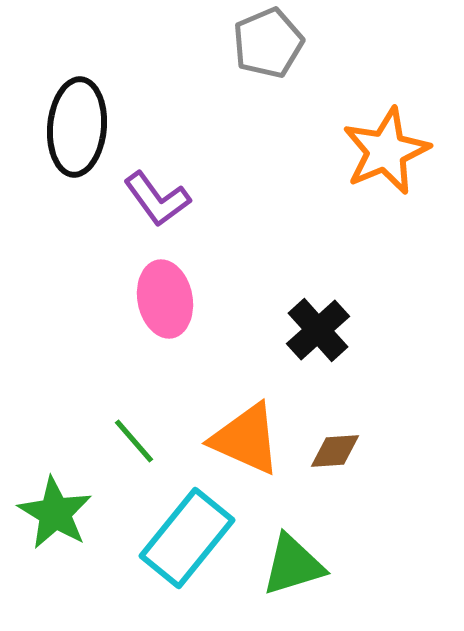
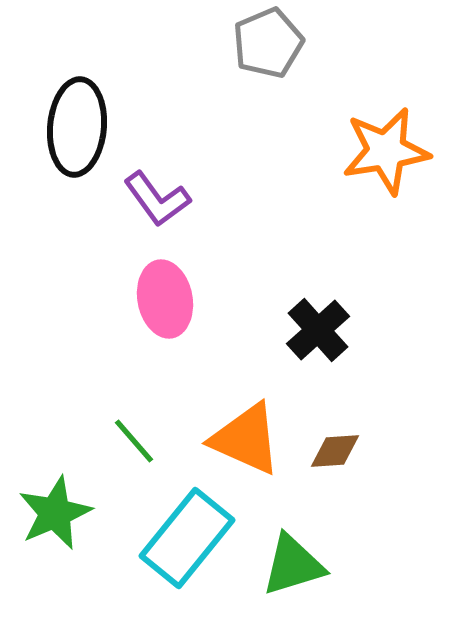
orange star: rotated 14 degrees clockwise
green star: rotated 18 degrees clockwise
